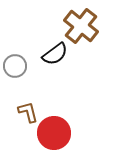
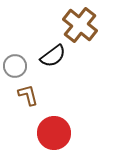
brown cross: moved 1 px left, 1 px up
black semicircle: moved 2 px left, 2 px down
brown L-shape: moved 17 px up
